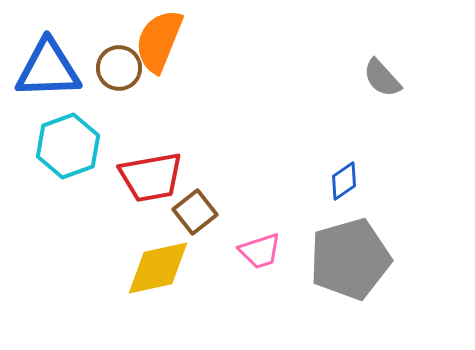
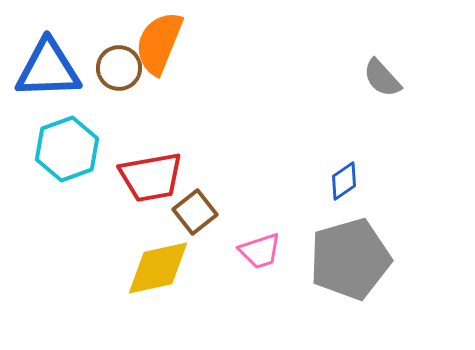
orange semicircle: moved 2 px down
cyan hexagon: moved 1 px left, 3 px down
